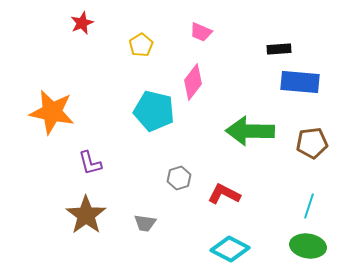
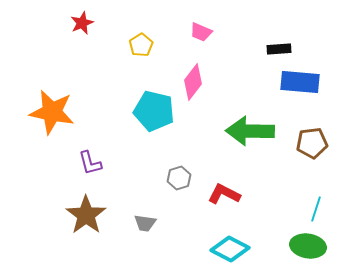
cyan line: moved 7 px right, 3 px down
